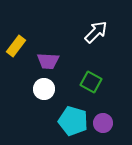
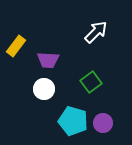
purple trapezoid: moved 1 px up
green square: rotated 25 degrees clockwise
